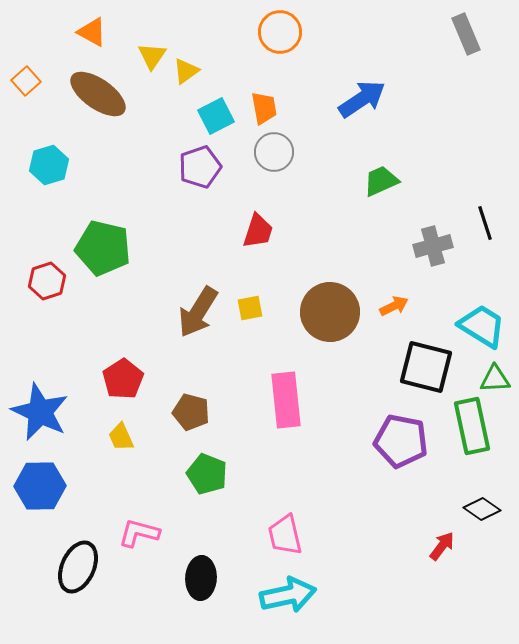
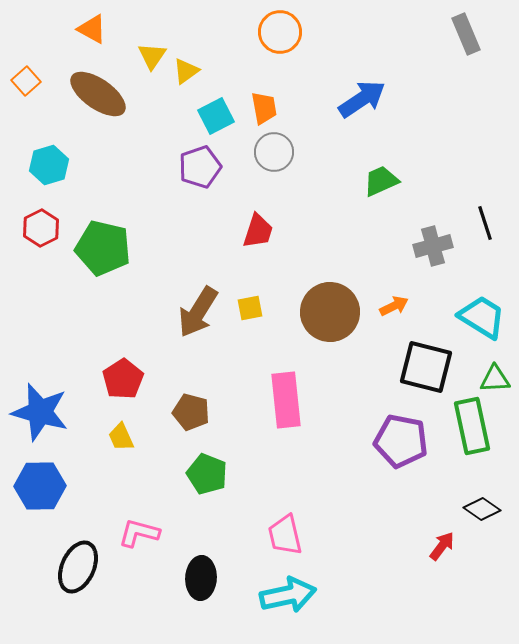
orange triangle at (92, 32): moved 3 px up
red hexagon at (47, 281): moved 6 px left, 53 px up; rotated 9 degrees counterclockwise
cyan trapezoid at (482, 326): moved 9 px up
blue star at (40, 412): rotated 10 degrees counterclockwise
